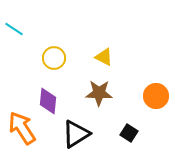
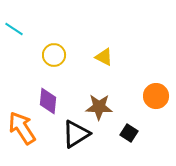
yellow circle: moved 3 px up
brown star: moved 14 px down
